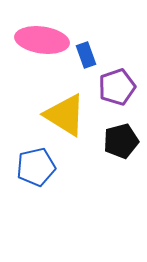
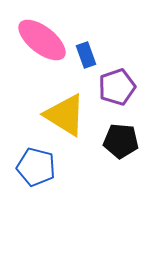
pink ellipse: rotated 30 degrees clockwise
black pentagon: rotated 20 degrees clockwise
blue pentagon: rotated 27 degrees clockwise
